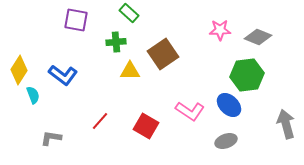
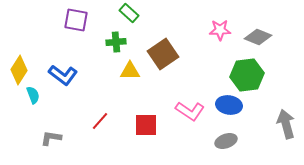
blue ellipse: rotated 35 degrees counterclockwise
red square: moved 1 px up; rotated 30 degrees counterclockwise
